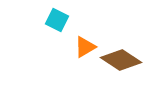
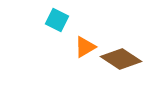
brown diamond: moved 1 px up
